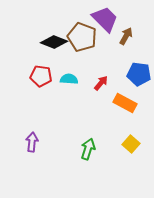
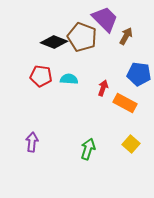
red arrow: moved 2 px right, 5 px down; rotated 21 degrees counterclockwise
